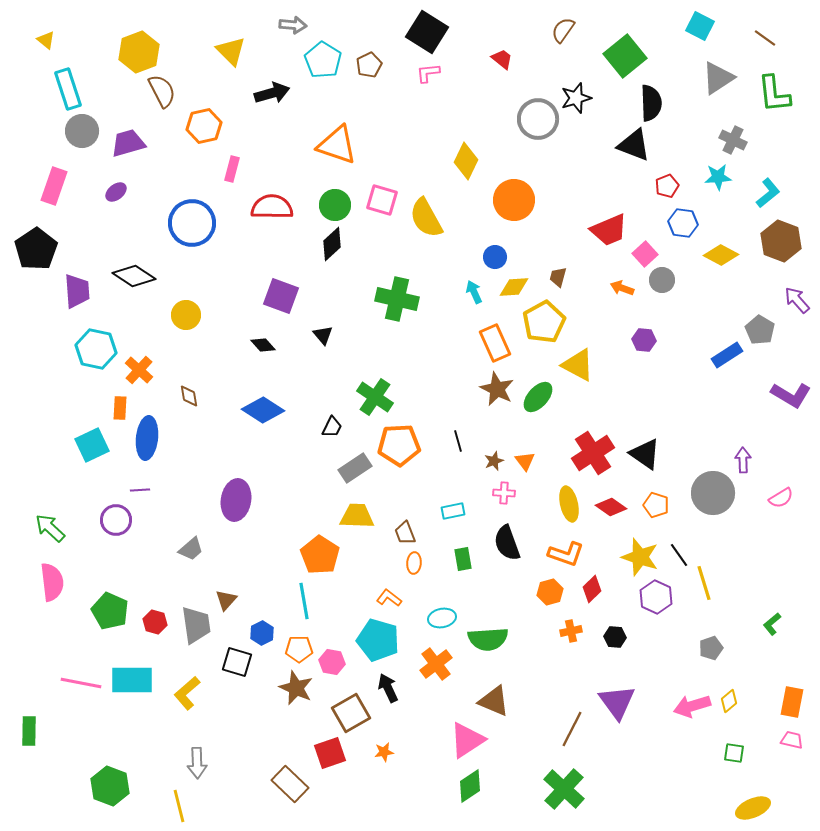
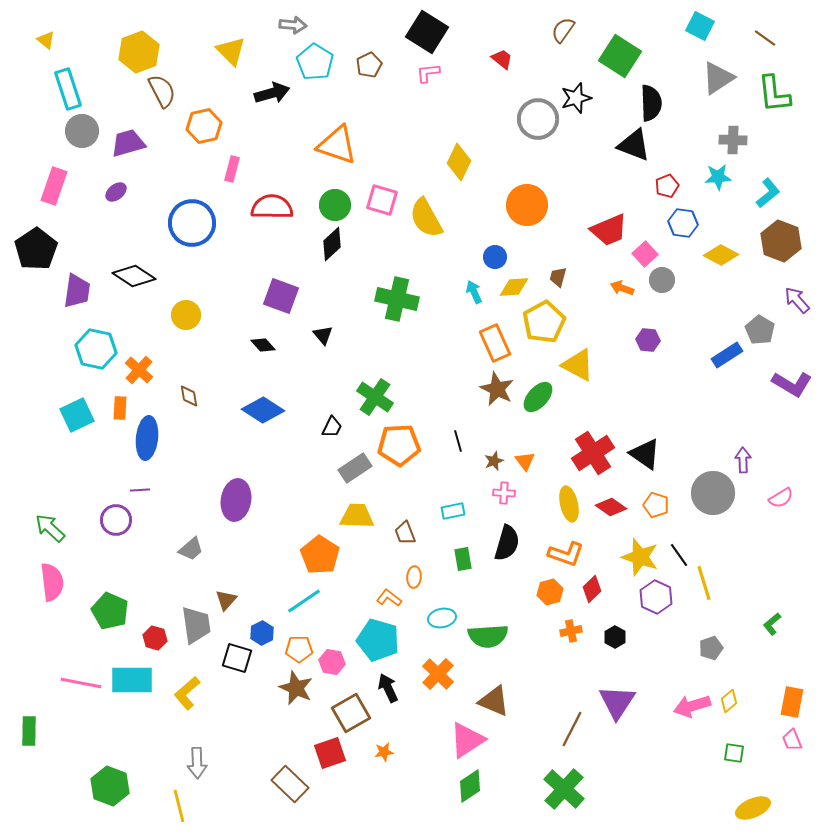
green square at (625, 56): moved 5 px left; rotated 18 degrees counterclockwise
cyan pentagon at (323, 60): moved 8 px left, 2 px down
gray cross at (733, 140): rotated 24 degrees counterclockwise
yellow diamond at (466, 161): moved 7 px left, 1 px down
orange circle at (514, 200): moved 13 px right, 5 px down
purple trapezoid at (77, 291): rotated 12 degrees clockwise
purple hexagon at (644, 340): moved 4 px right
purple L-shape at (791, 395): moved 1 px right, 11 px up
cyan square at (92, 445): moved 15 px left, 30 px up
black semicircle at (507, 543): rotated 144 degrees counterclockwise
orange ellipse at (414, 563): moved 14 px down
cyan line at (304, 601): rotated 66 degrees clockwise
red hexagon at (155, 622): moved 16 px down
black hexagon at (615, 637): rotated 25 degrees clockwise
green semicircle at (488, 639): moved 3 px up
black square at (237, 662): moved 4 px up
orange cross at (436, 664): moved 2 px right, 10 px down; rotated 8 degrees counterclockwise
purple triangle at (617, 702): rotated 9 degrees clockwise
pink trapezoid at (792, 740): rotated 125 degrees counterclockwise
